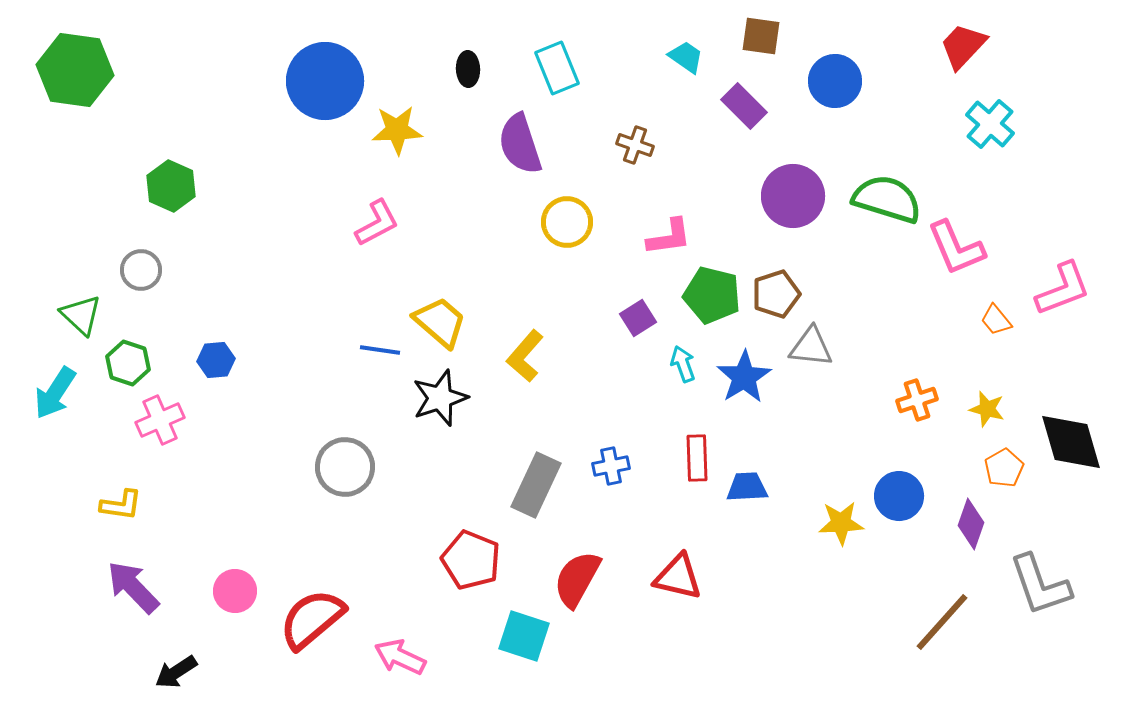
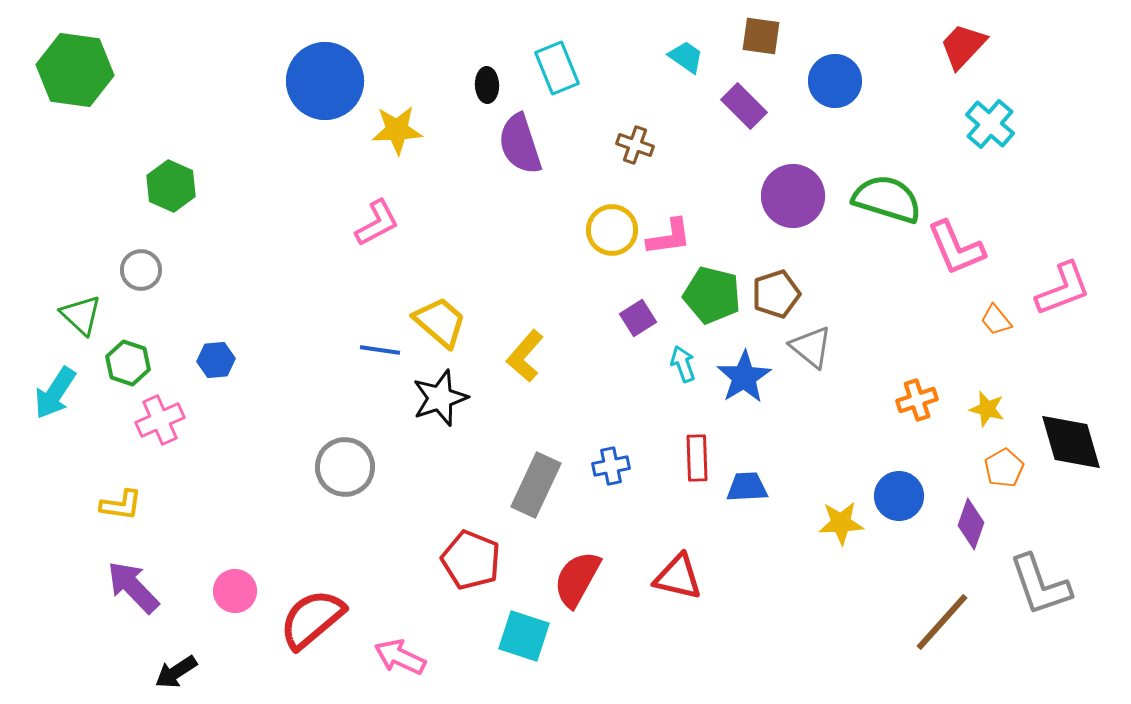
black ellipse at (468, 69): moved 19 px right, 16 px down
yellow circle at (567, 222): moved 45 px right, 8 px down
gray triangle at (811, 347): rotated 33 degrees clockwise
